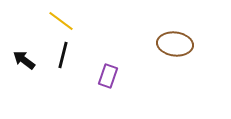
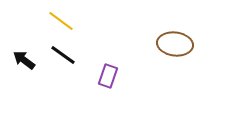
black line: rotated 68 degrees counterclockwise
